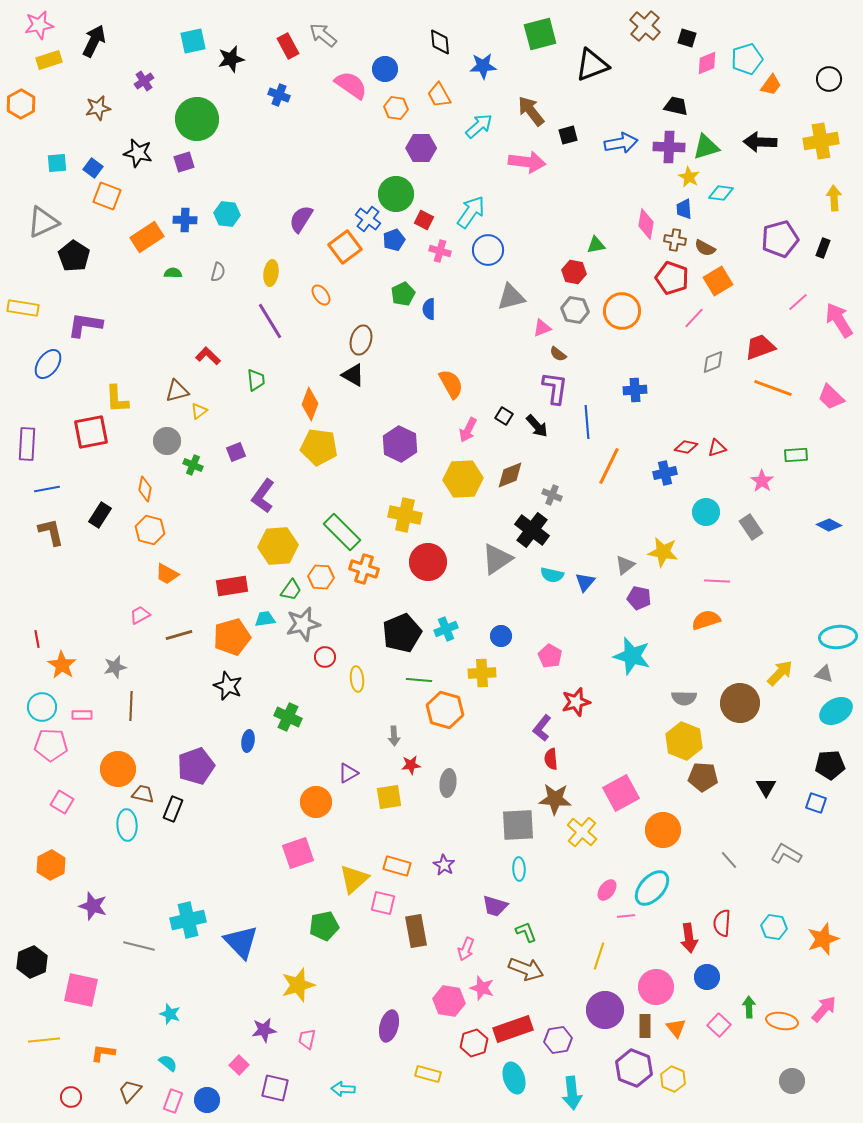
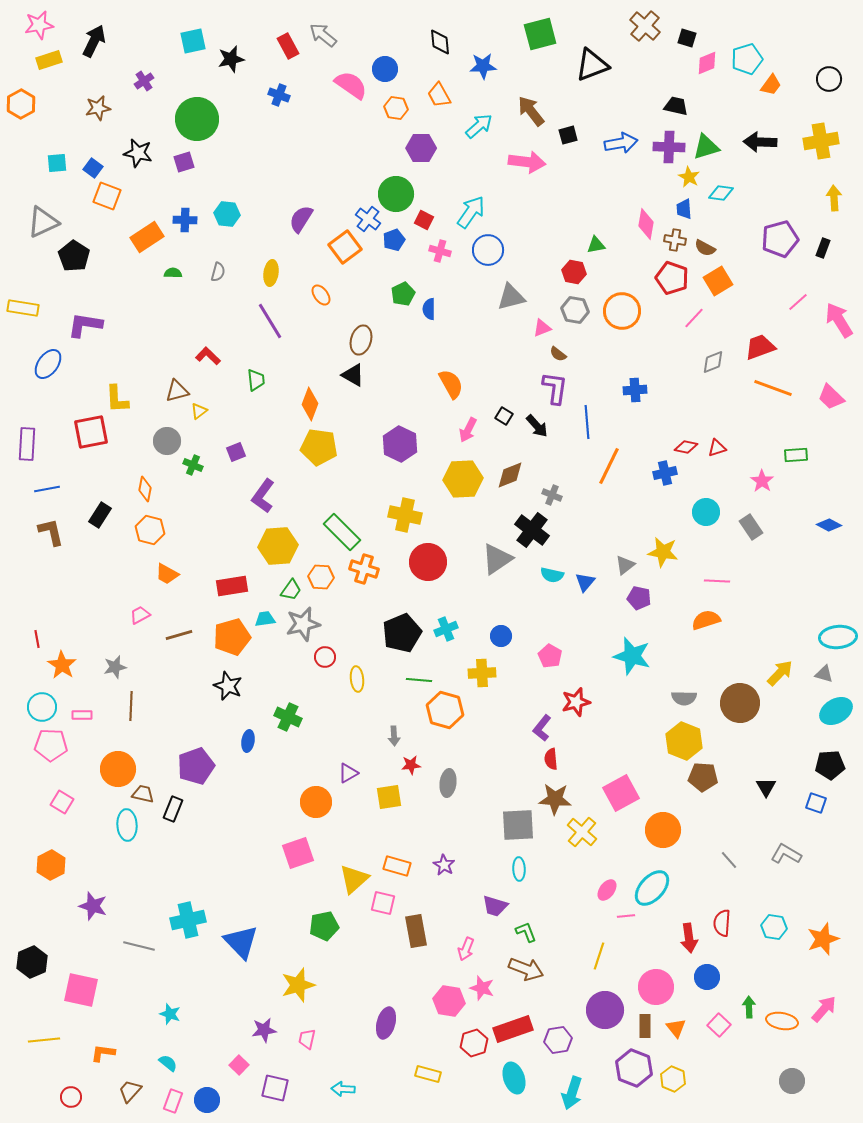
purple ellipse at (389, 1026): moved 3 px left, 3 px up
cyan arrow at (572, 1093): rotated 24 degrees clockwise
